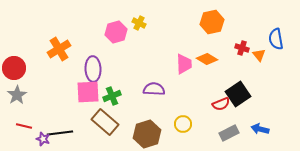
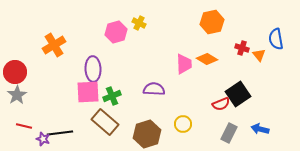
orange cross: moved 5 px left, 4 px up
red circle: moved 1 px right, 4 px down
gray rectangle: rotated 36 degrees counterclockwise
